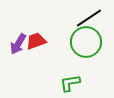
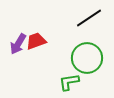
green circle: moved 1 px right, 16 px down
green L-shape: moved 1 px left, 1 px up
